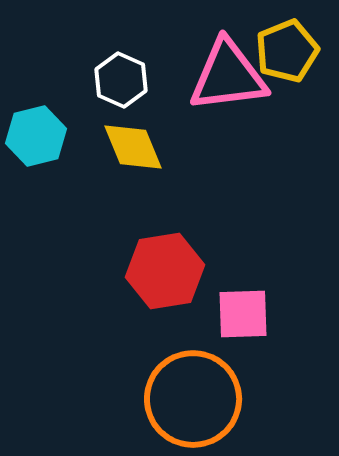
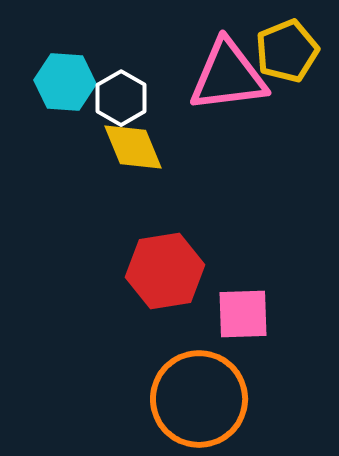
white hexagon: moved 18 px down; rotated 6 degrees clockwise
cyan hexagon: moved 29 px right, 54 px up; rotated 18 degrees clockwise
orange circle: moved 6 px right
